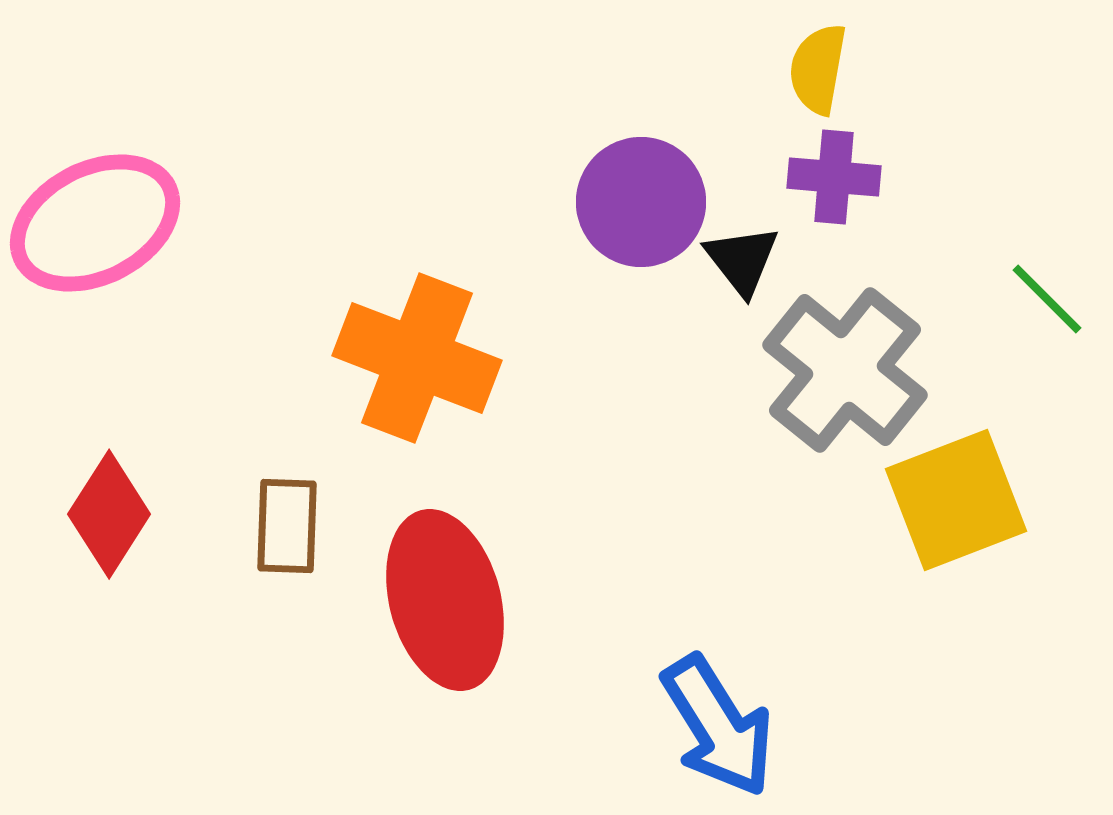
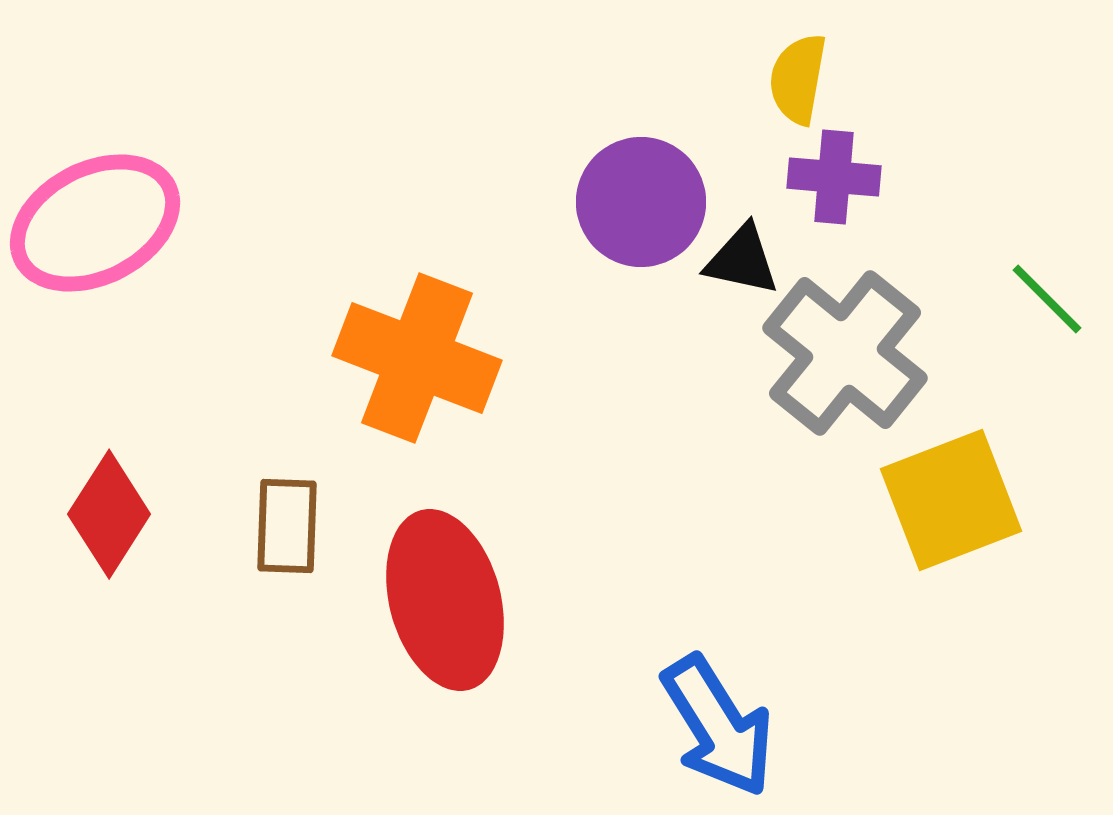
yellow semicircle: moved 20 px left, 10 px down
black triangle: rotated 40 degrees counterclockwise
gray cross: moved 17 px up
yellow square: moved 5 px left
